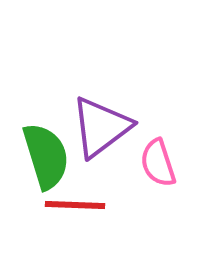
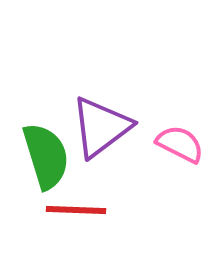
pink semicircle: moved 22 px right, 19 px up; rotated 135 degrees clockwise
red line: moved 1 px right, 5 px down
